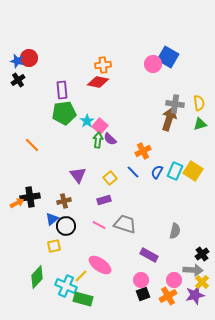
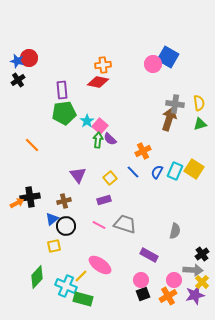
yellow square at (193, 171): moved 1 px right, 2 px up
